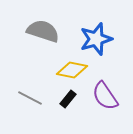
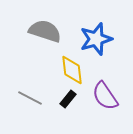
gray semicircle: moved 2 px right
yellow diamond: rotated 72 degrees clockwise
